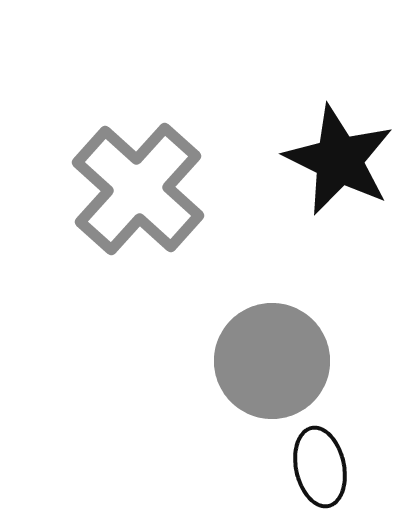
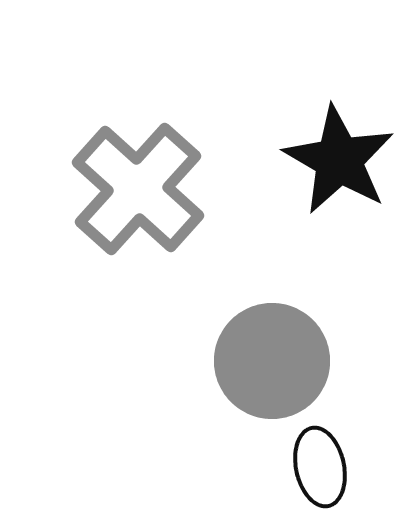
black star: rotated 4 degrees clockwise
